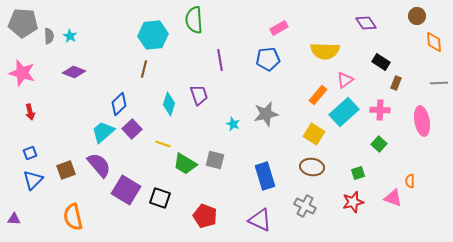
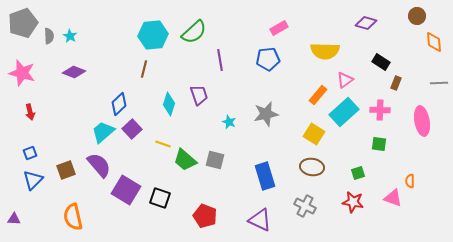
green semicircle at (194, 20): moved 12 px down; rotated 128 degrees counterclockwise
gray pentagon at (23, 23): rotated 24 degrees counterclockwise
purple diamond at (366, 23): rotated 40 degrees counterclockwise
cyan star at (233, 124): moved 4 px left, 2 px up
green square at (379, 144): rotated 35 degrees counterclockwise
green trapezoid at (185, 164): moved 4 px up; rotated 10 degrees clockwise
red star at (353, 202): rotated 25 degrees clockwise
